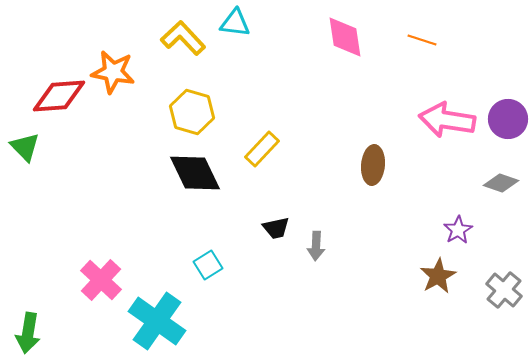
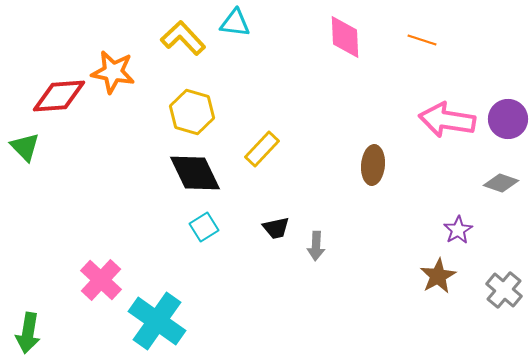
pink diamond: rotated 6 degrees clockwise
cyan square: moved 4 px left, 38 px up
